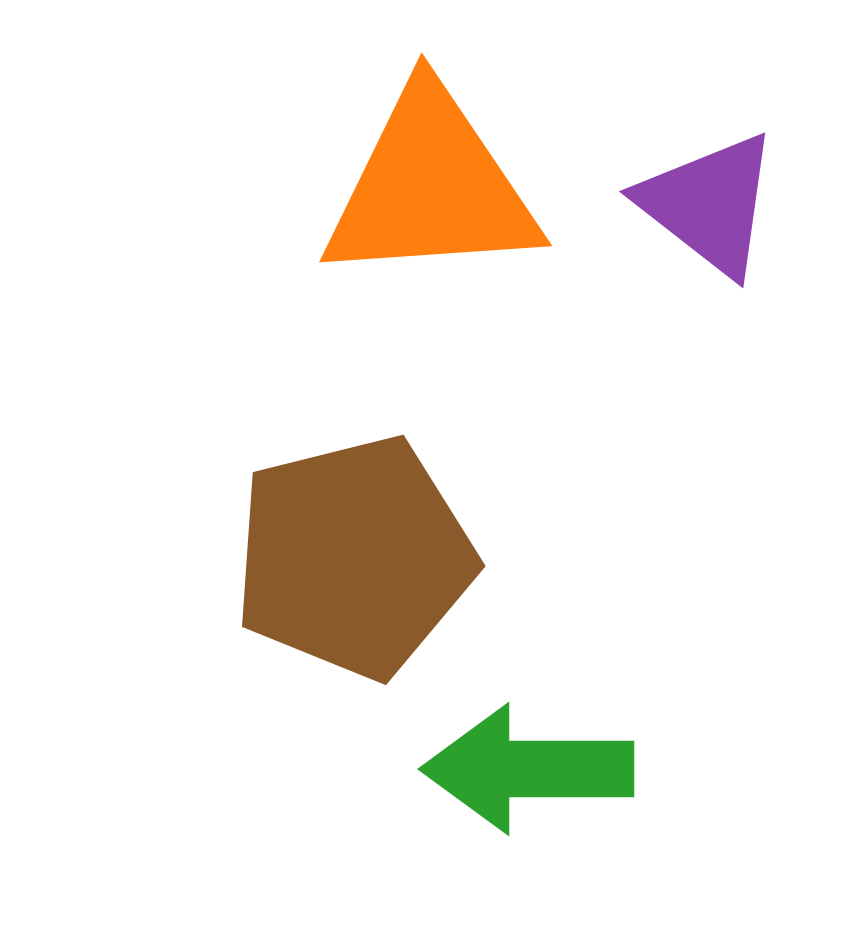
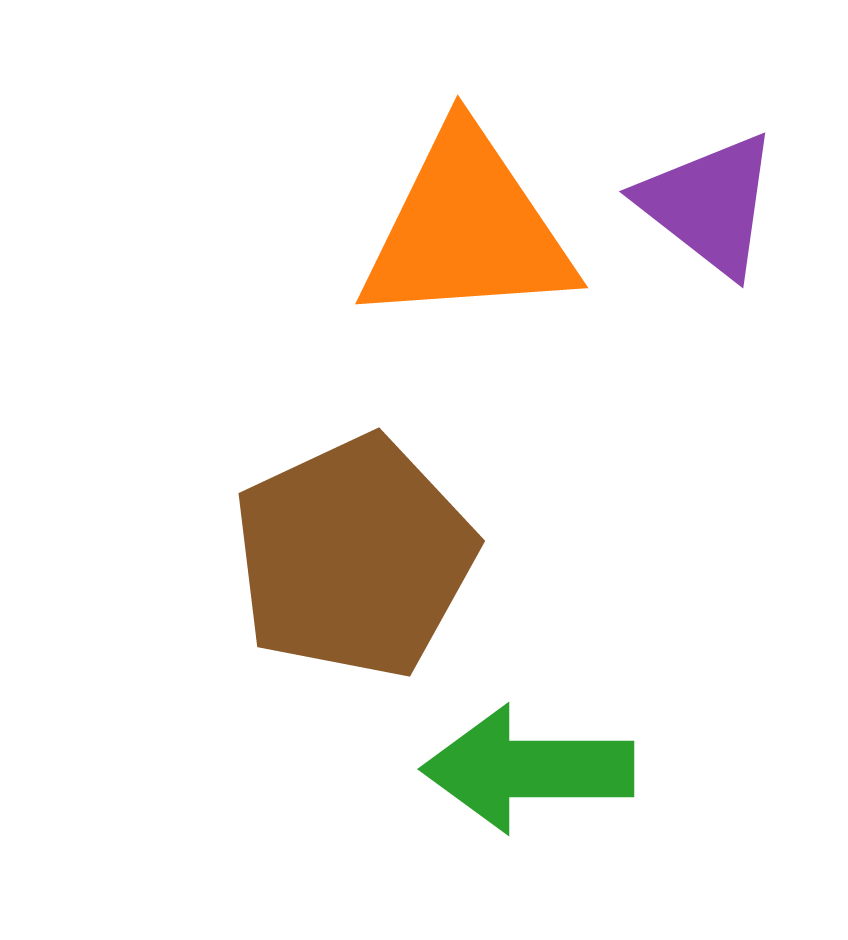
orange triangle: moved 36 px right, 42 px down
brown pentagon: rotated 11 degrees counterclockwise
